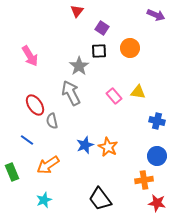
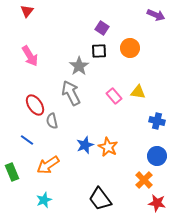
red triangle: moved 50 px left
orange cross: rotated 36 degrees counterclockwise
